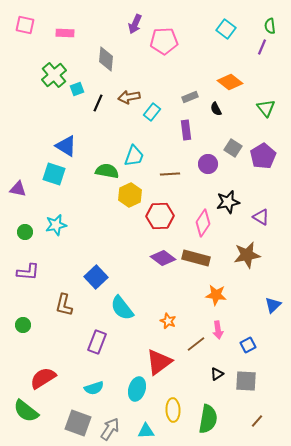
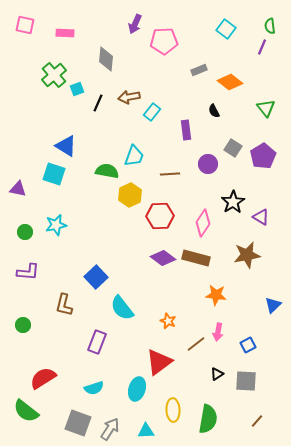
gray rectangle at (190, 97): moved 9 px right, 27 px up
black semicircle at (216, 109): moved 2 px left, 2 px down
black star at (228, 202): moved 5 px right; rotated 20 degrees counterclockwise
pink arrow at (218, 330): moved 2 px down; rotated 18 degrees clockwise
